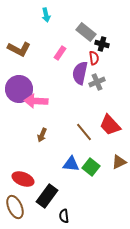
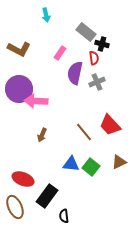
purple semicircle: moved 5 px left
